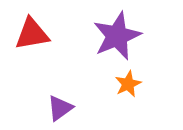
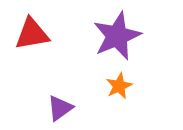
orange star: moved 9 px left, 2 px down
